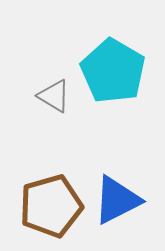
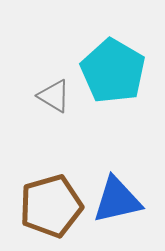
blue triangle: rotated 14 degrees clockwise
